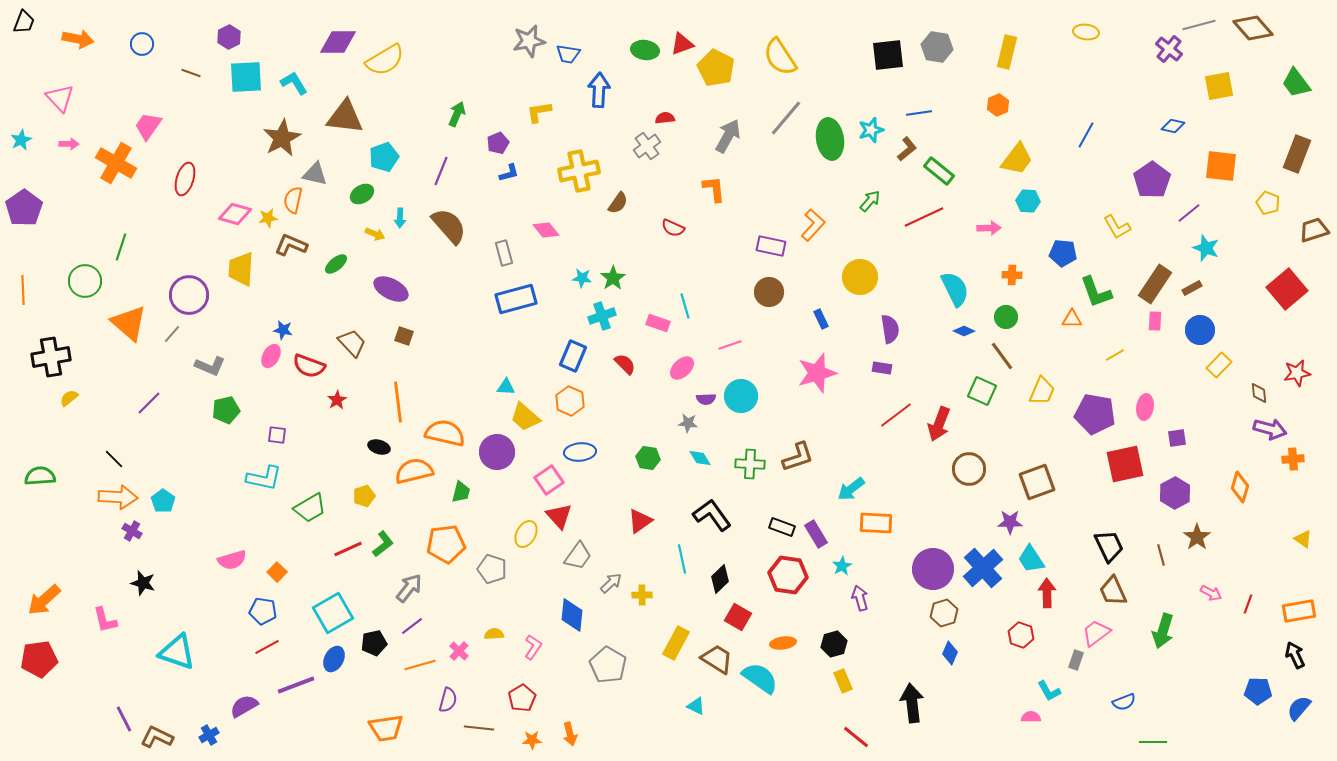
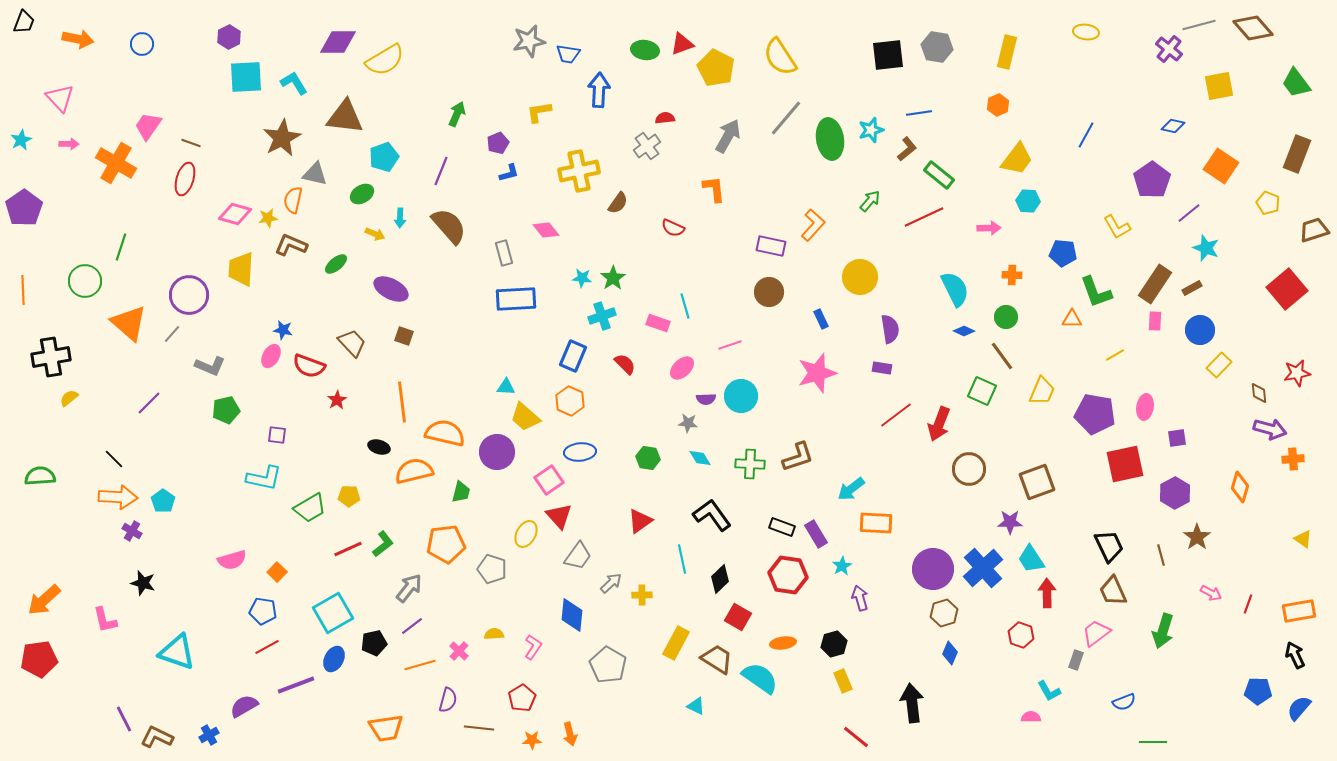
brown line at (191, 73): moved 70 px down
orange square at (1221, 166): rotated 28 degrees clockwise
green rectangle at (939, 171): moved 4 px down
blue rectangle at (516, 299): rotated 12 degrees clockwise
orange line at (398, 402): moved 4 px right
yellow pentagon at (364, 496): moved 15 px left; rotated 20 degrees clockwise
